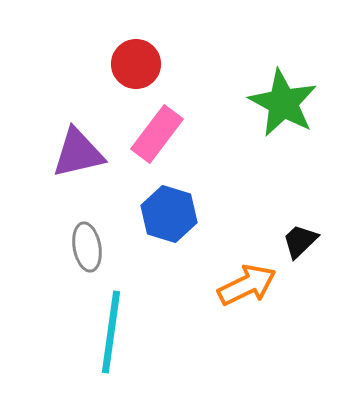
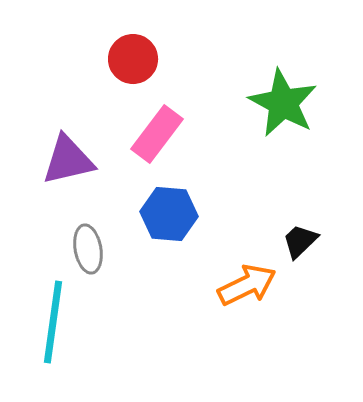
red circle: moved 3 px left, 5 px up
purple triangle: moved 10 px left, 7 px down
blue hexagon: rotated 12 degrees counterclockwise
gray ellipse: moved 1 px right, 2 px down
cyan line: moved 58 px left, 10 px up
